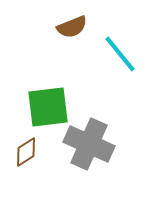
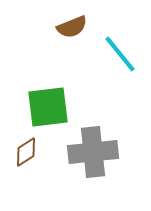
gray cross: moved 4 px right, 8 px down; rotated 30 degrees counterclockwise
